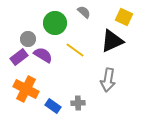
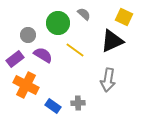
gray semicircle: moved 2 px down
green circle: moved 3 px right
gray circle: moved 4 px up
purple rectangle: moved 4 px left, 2 px down
orange cross: moved 4 px up
